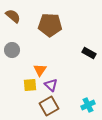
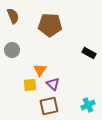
brown semicircle: rotated 28 degrees clockwise
purple triangle: moved 2 px right, 1 px up
brown square: rotated 18 degrees clockwise
